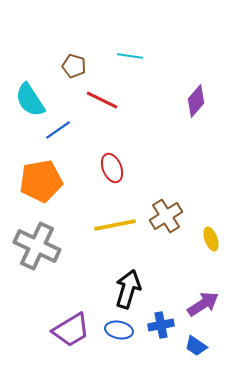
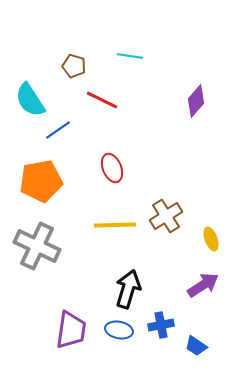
yellow line: rotated 9 degrees clockwise
purple arrow: moved 19 px up
purple trapezoid: rotated 51 degrees counterclockwise
